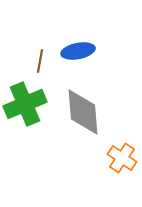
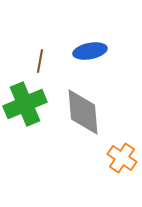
blue ellipse: moved 12 px right
